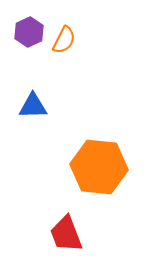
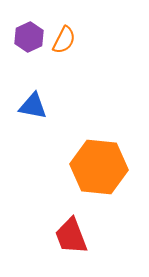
purple hexagon: moved 5 px down
blue triangle: rotated 12 degrees clockwise
red trapezoid: moved 5 px right, 2 px down
